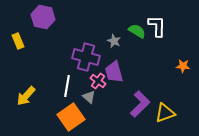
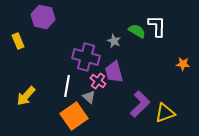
orange star: moved 2 px up
orange square: moved 3 px right, 1 px up
